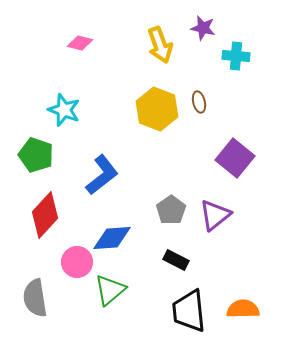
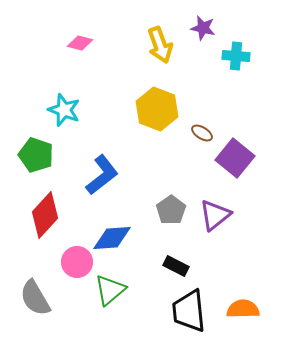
brown ellipse: moved 3 px right, 31 px down; rotated 45 degrees counterclockwise
black rectangle: moved 6 px down
gray semicircle: rotated 21 degrees counterclockwise
